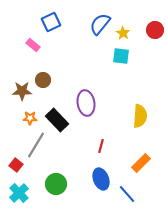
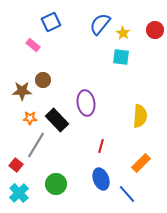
cyan square: moved 1 px down
